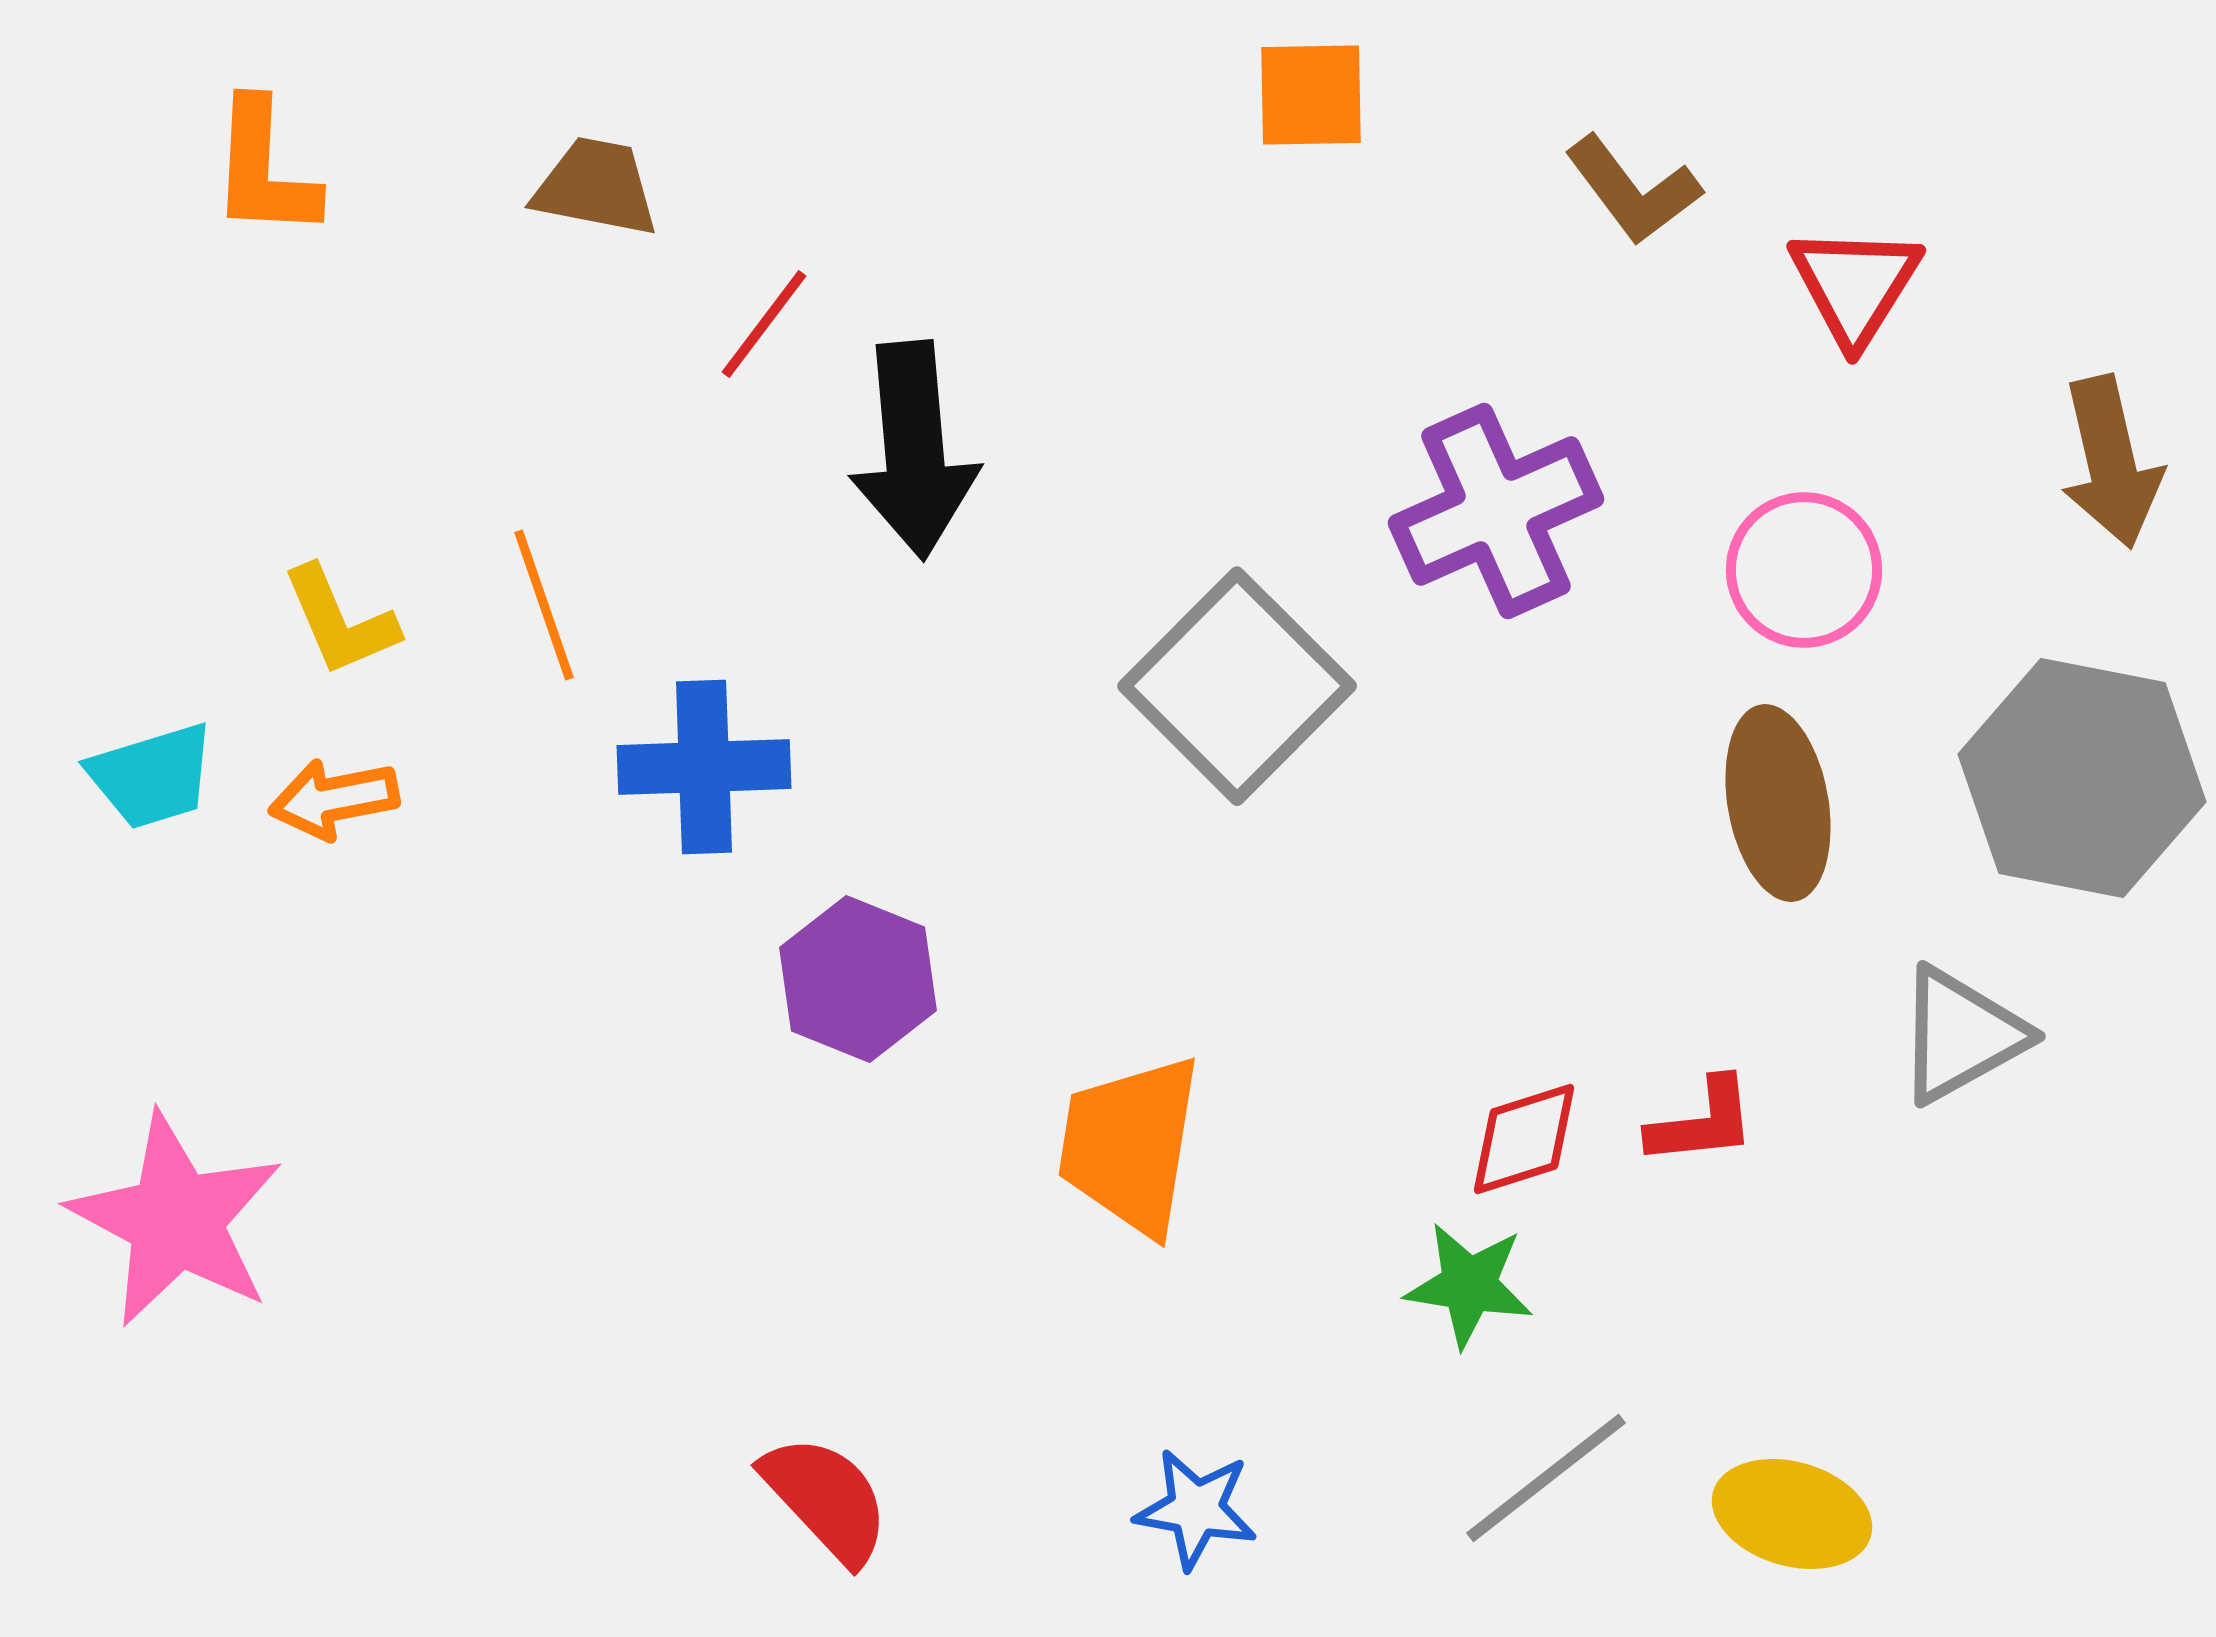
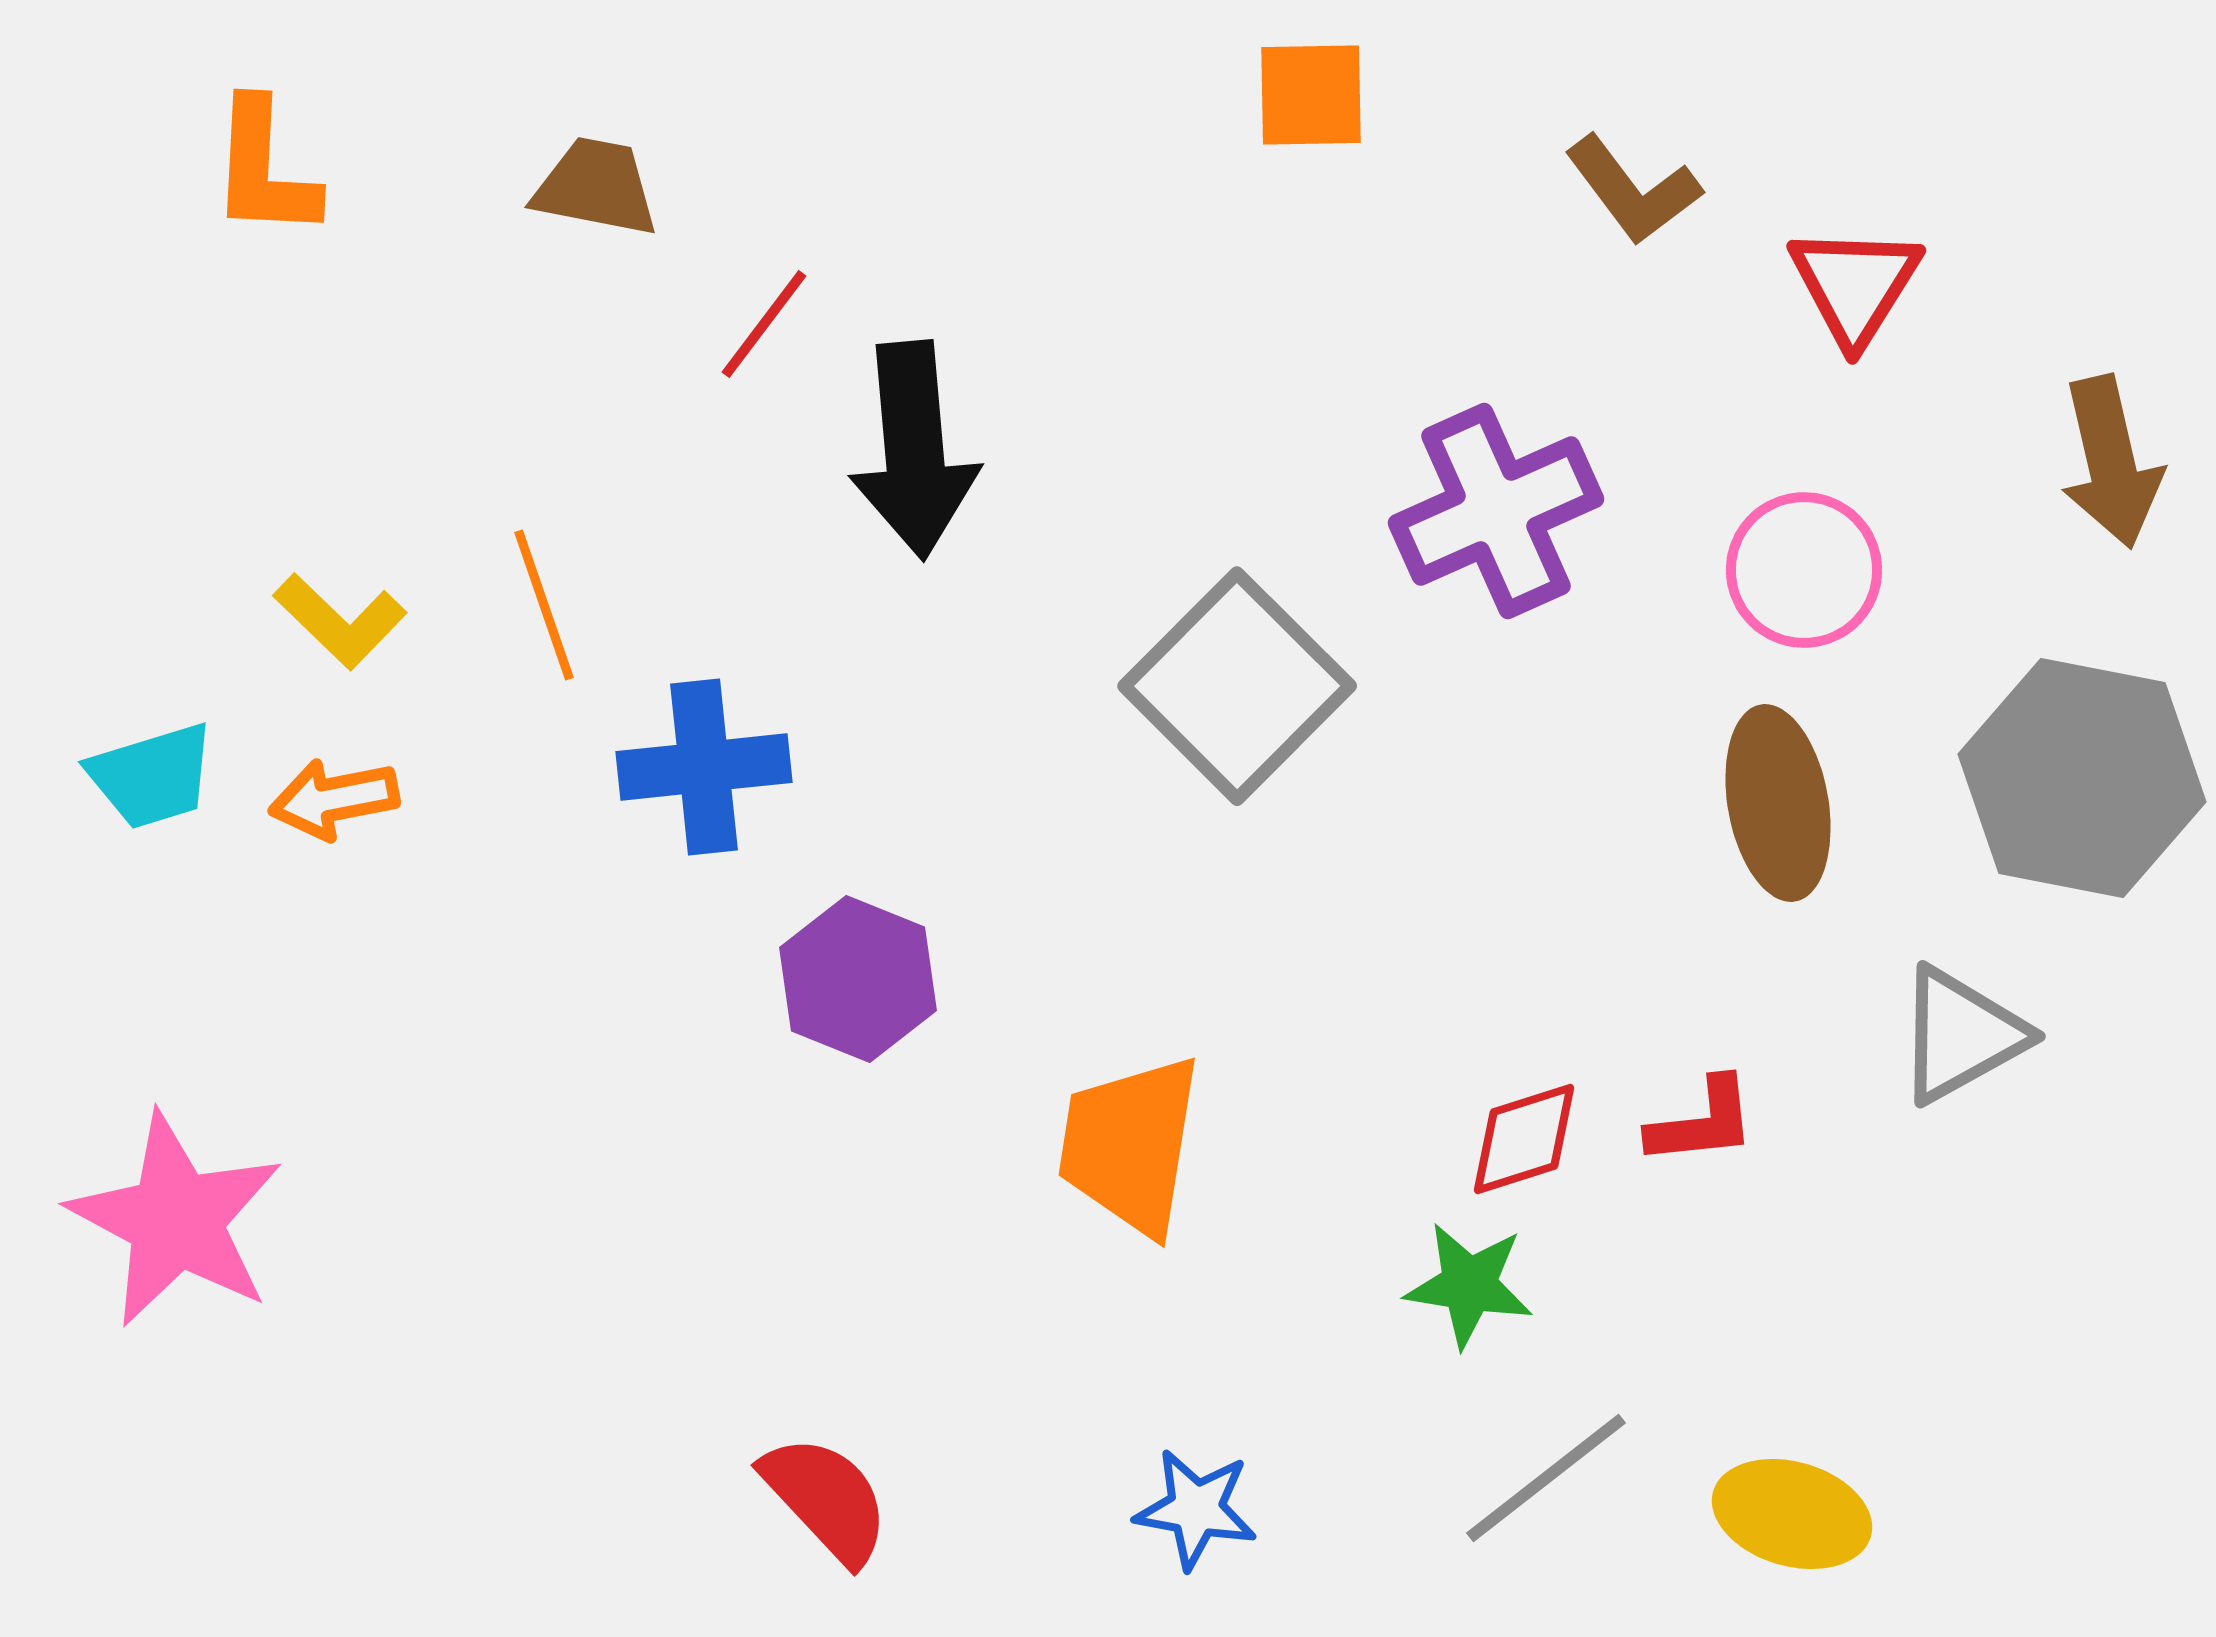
yellow L-shape: rotated 23 degrees counterclockwise
blue cross: rotated 4 degrees counterclockwise
